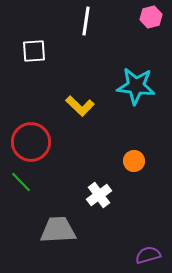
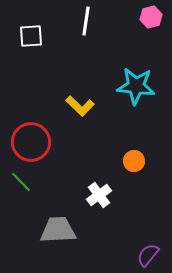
white square: moved 3 px left, 15 px up
purple semicircle: rotated 35 degrees counterclockwise
